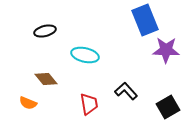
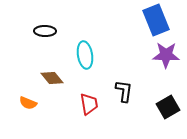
blue rectangle: moved 11 px right
black ellipse: rotated 15 degrees clockwise
purple star: moved 5 px down
cyan ellipse: rotated 68 degrees clockwise
brown diamond: moved 6 px right, 1 px up
black L-shape: moved 2 px left; rotated 50 degrees clockwise
